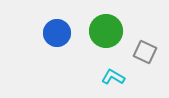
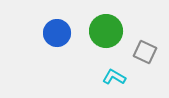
cyan L-shape: moved 1 px right
